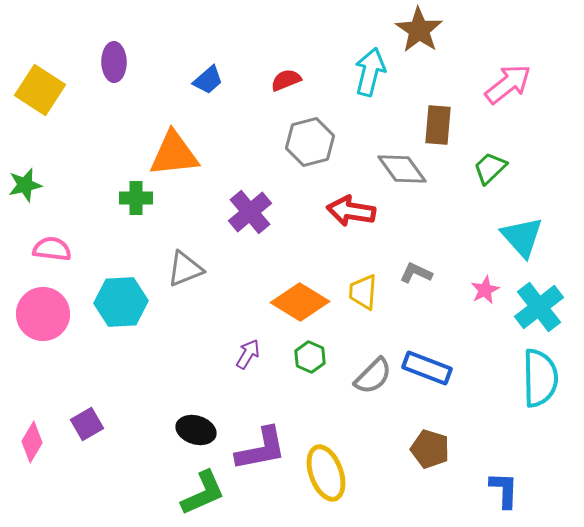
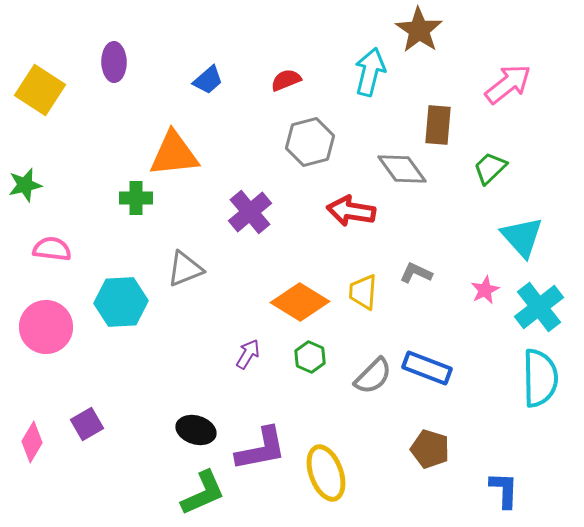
pink circle: moved 3 px right, 13 px down
